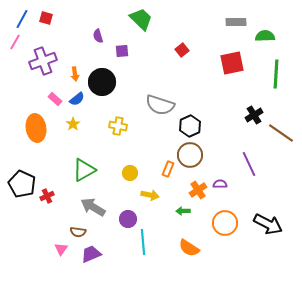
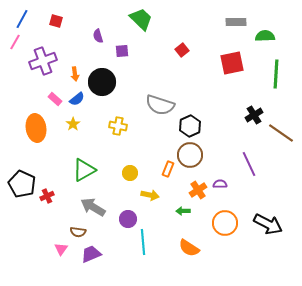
red square at (46, 18): moved 10 px right, 3 px down
